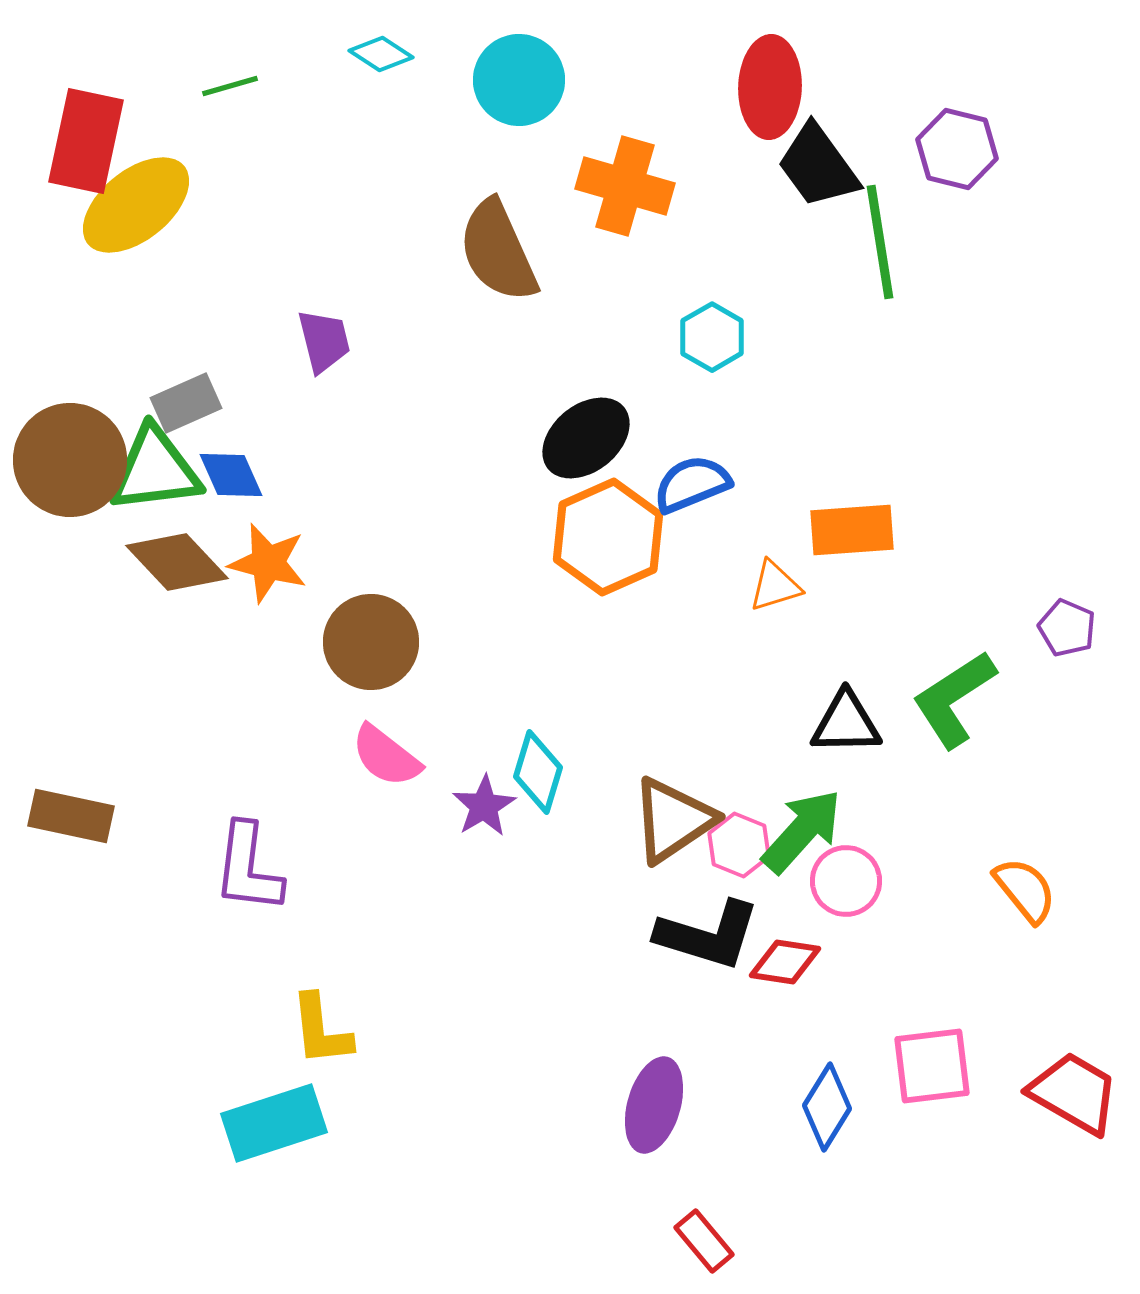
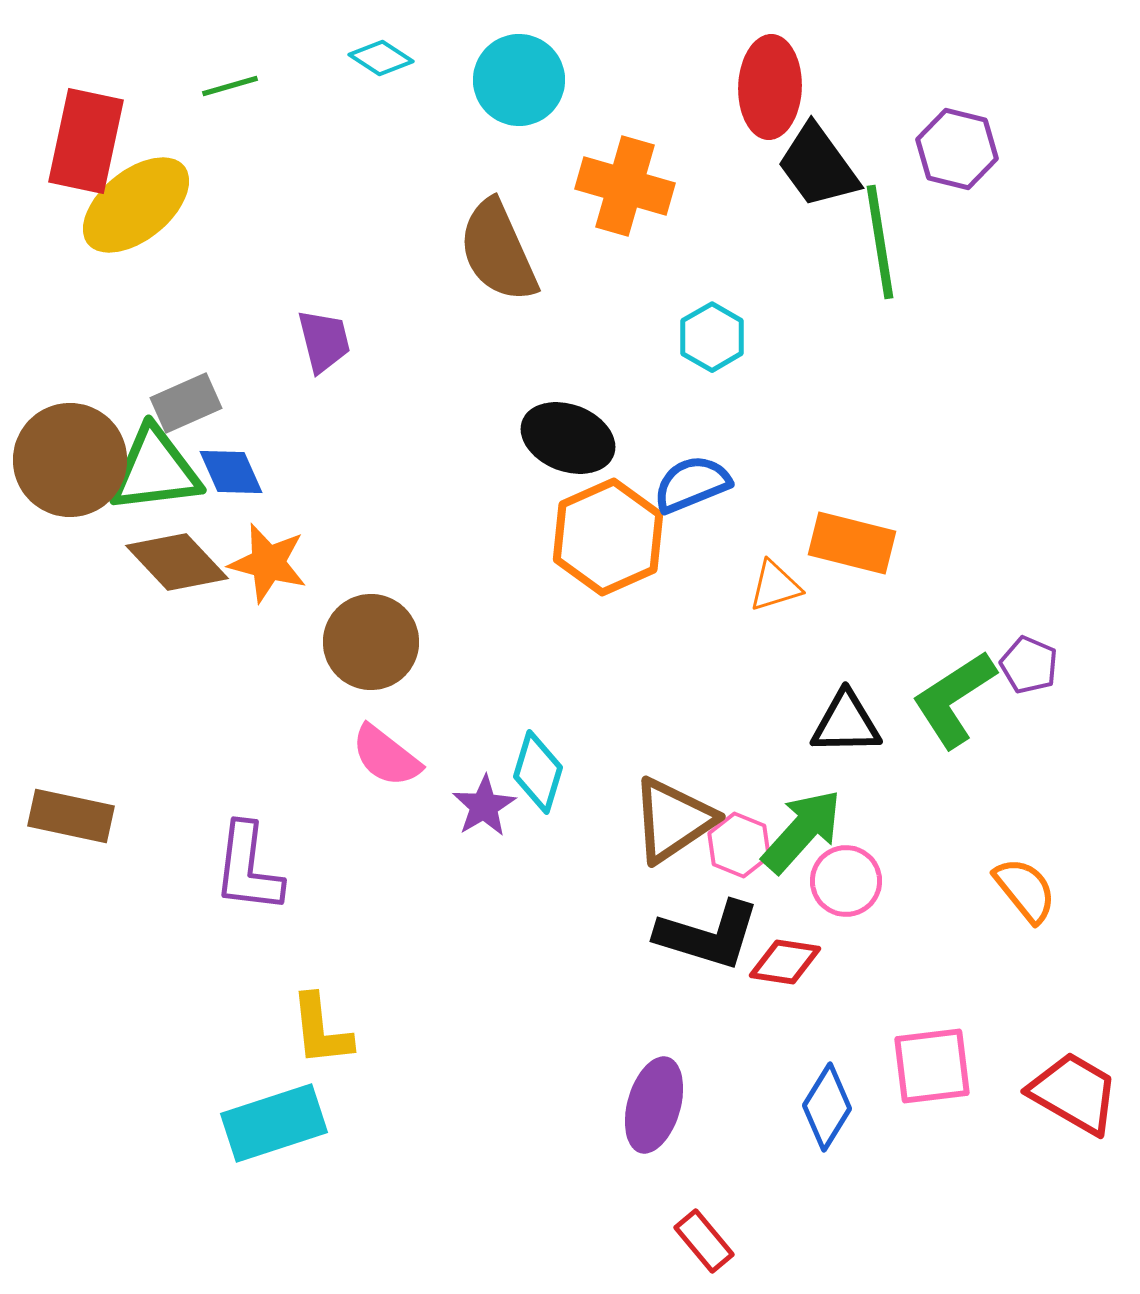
cyan diamond at (381, 54): moved 4 px down
black ellipse at (586, 438): moved 18 px left; rotated 60 degrees clockwise
blue diamond at (231, 475): moved 3 px up
orange rectangle at (852, 530): moved 13 px down; rotated 18 degrees clockwise
purple pentagon at (1067, 628): moved 38 px left, 37 px down
